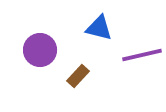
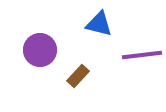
blue triangle: moved 4 px up
purple line: rotated 6 degrees clockwise
